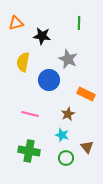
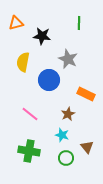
pink line: rotated 24 degrees clockwise
